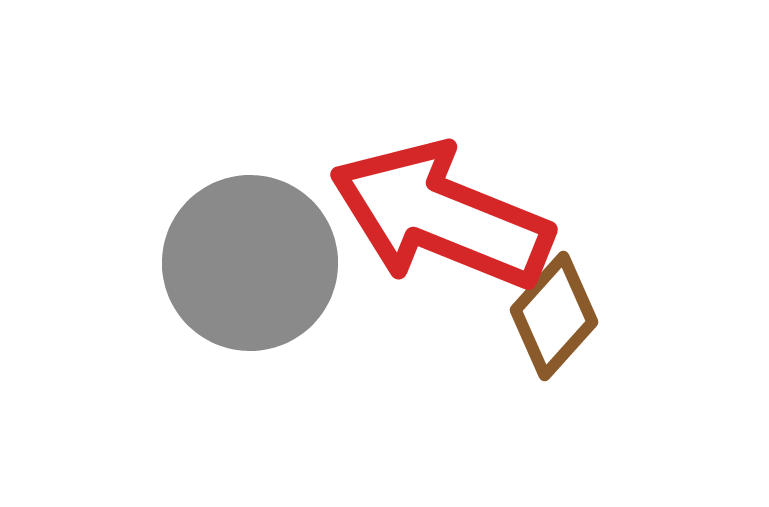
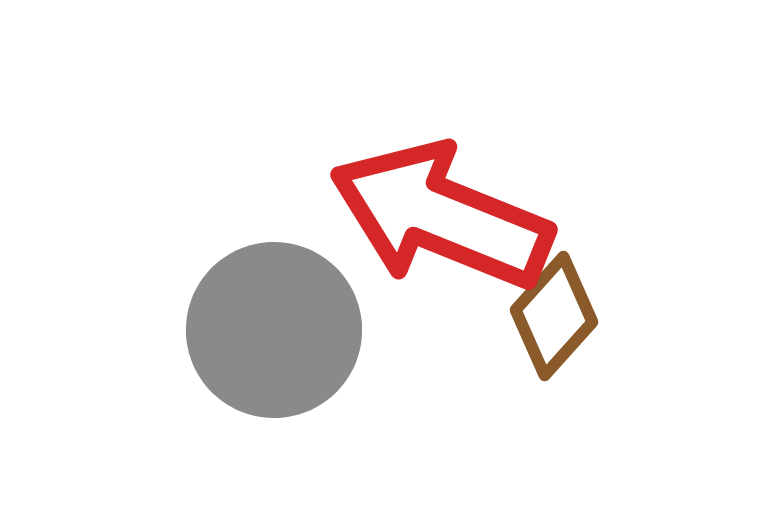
gray circle: moved 24 px right, 67 px down
